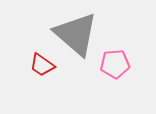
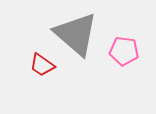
pink pentagon: moved 9 px right, 13 px up; rotated 12 degrees clockwise
